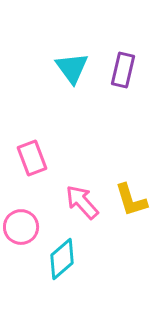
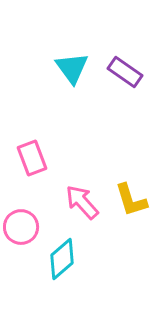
purple rectangle: moved 2 px right, 2 px down; rotated 68 degrees counterclockwise
